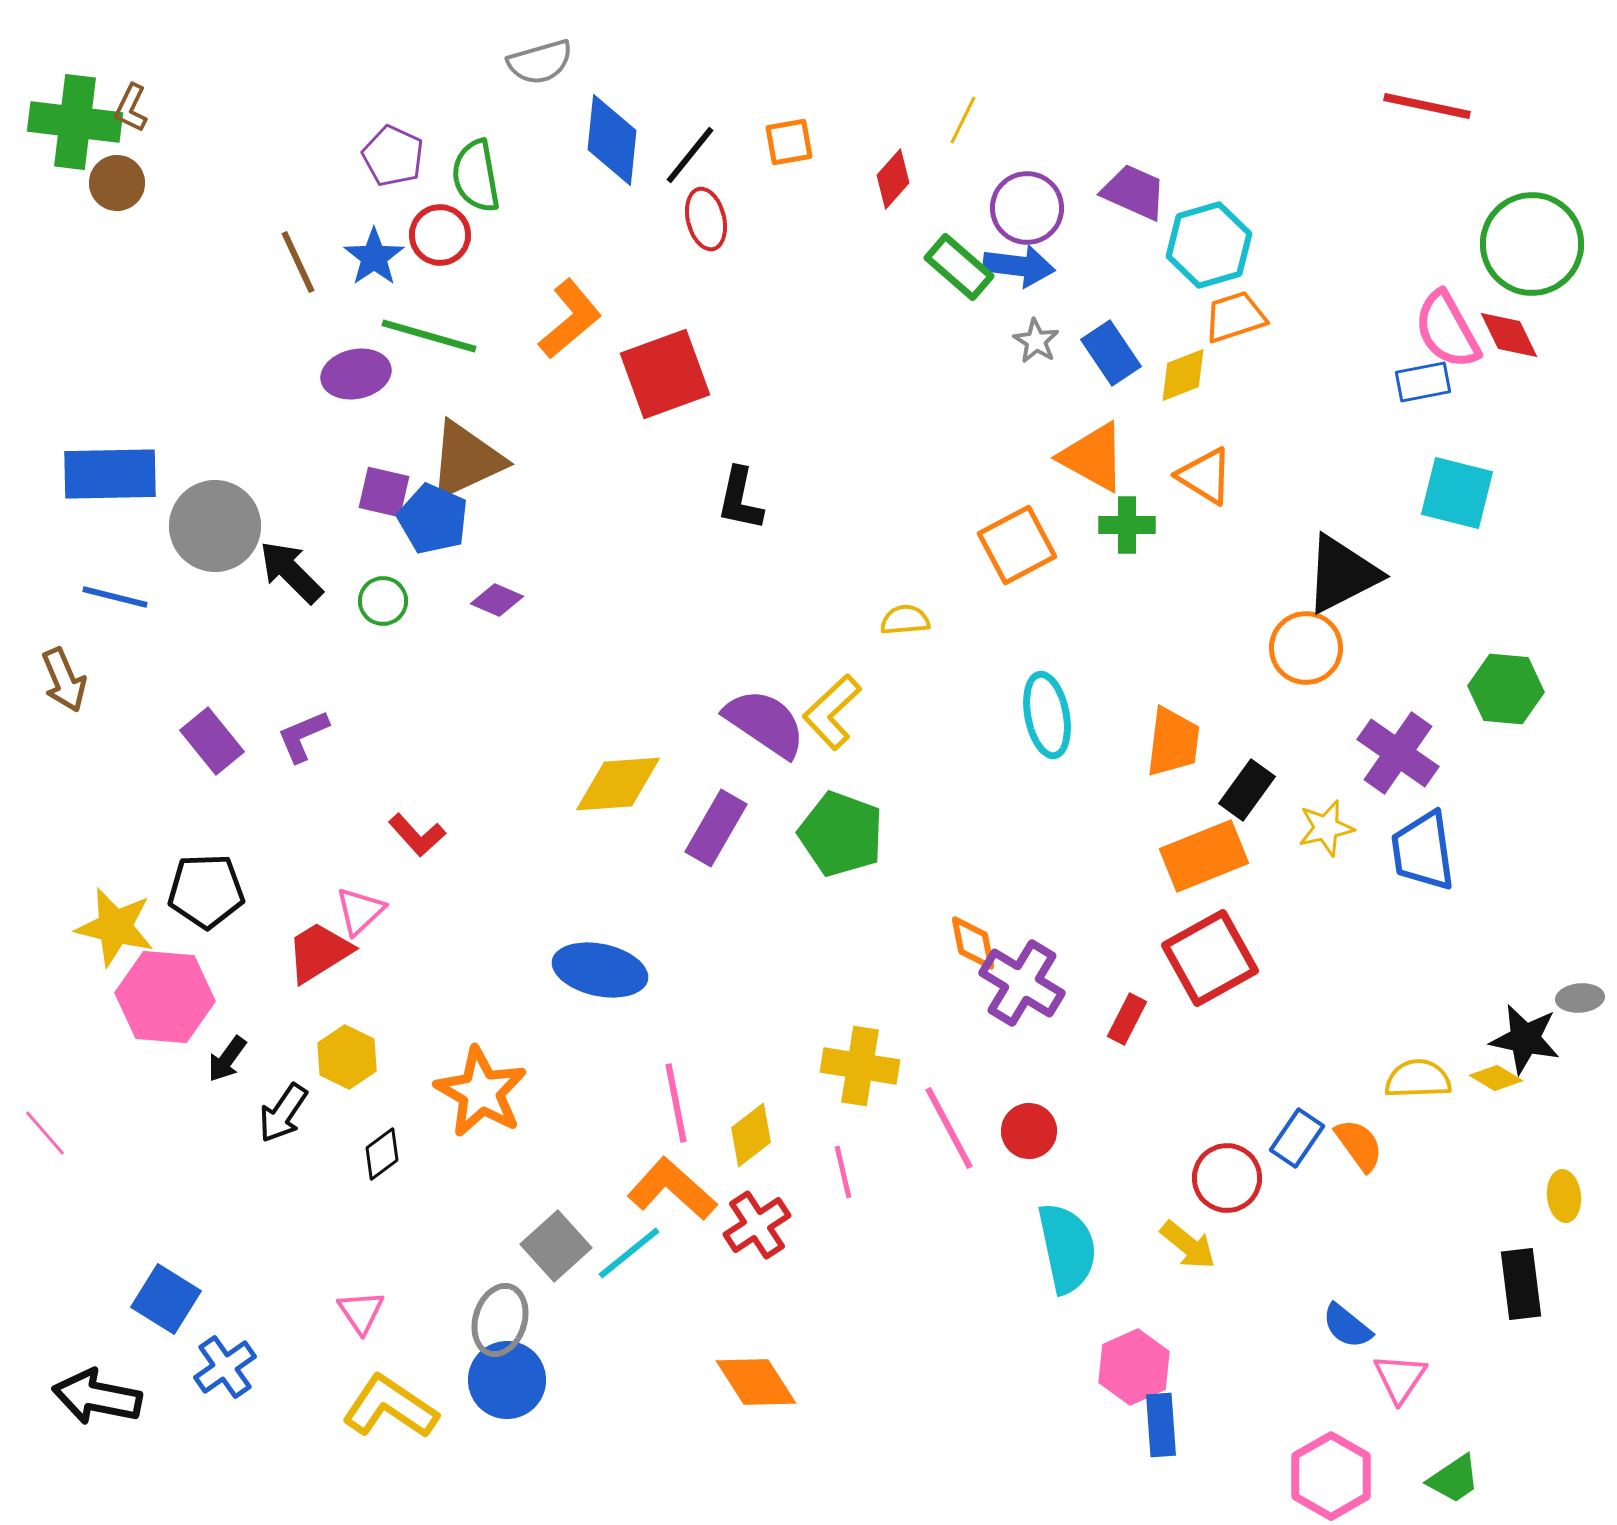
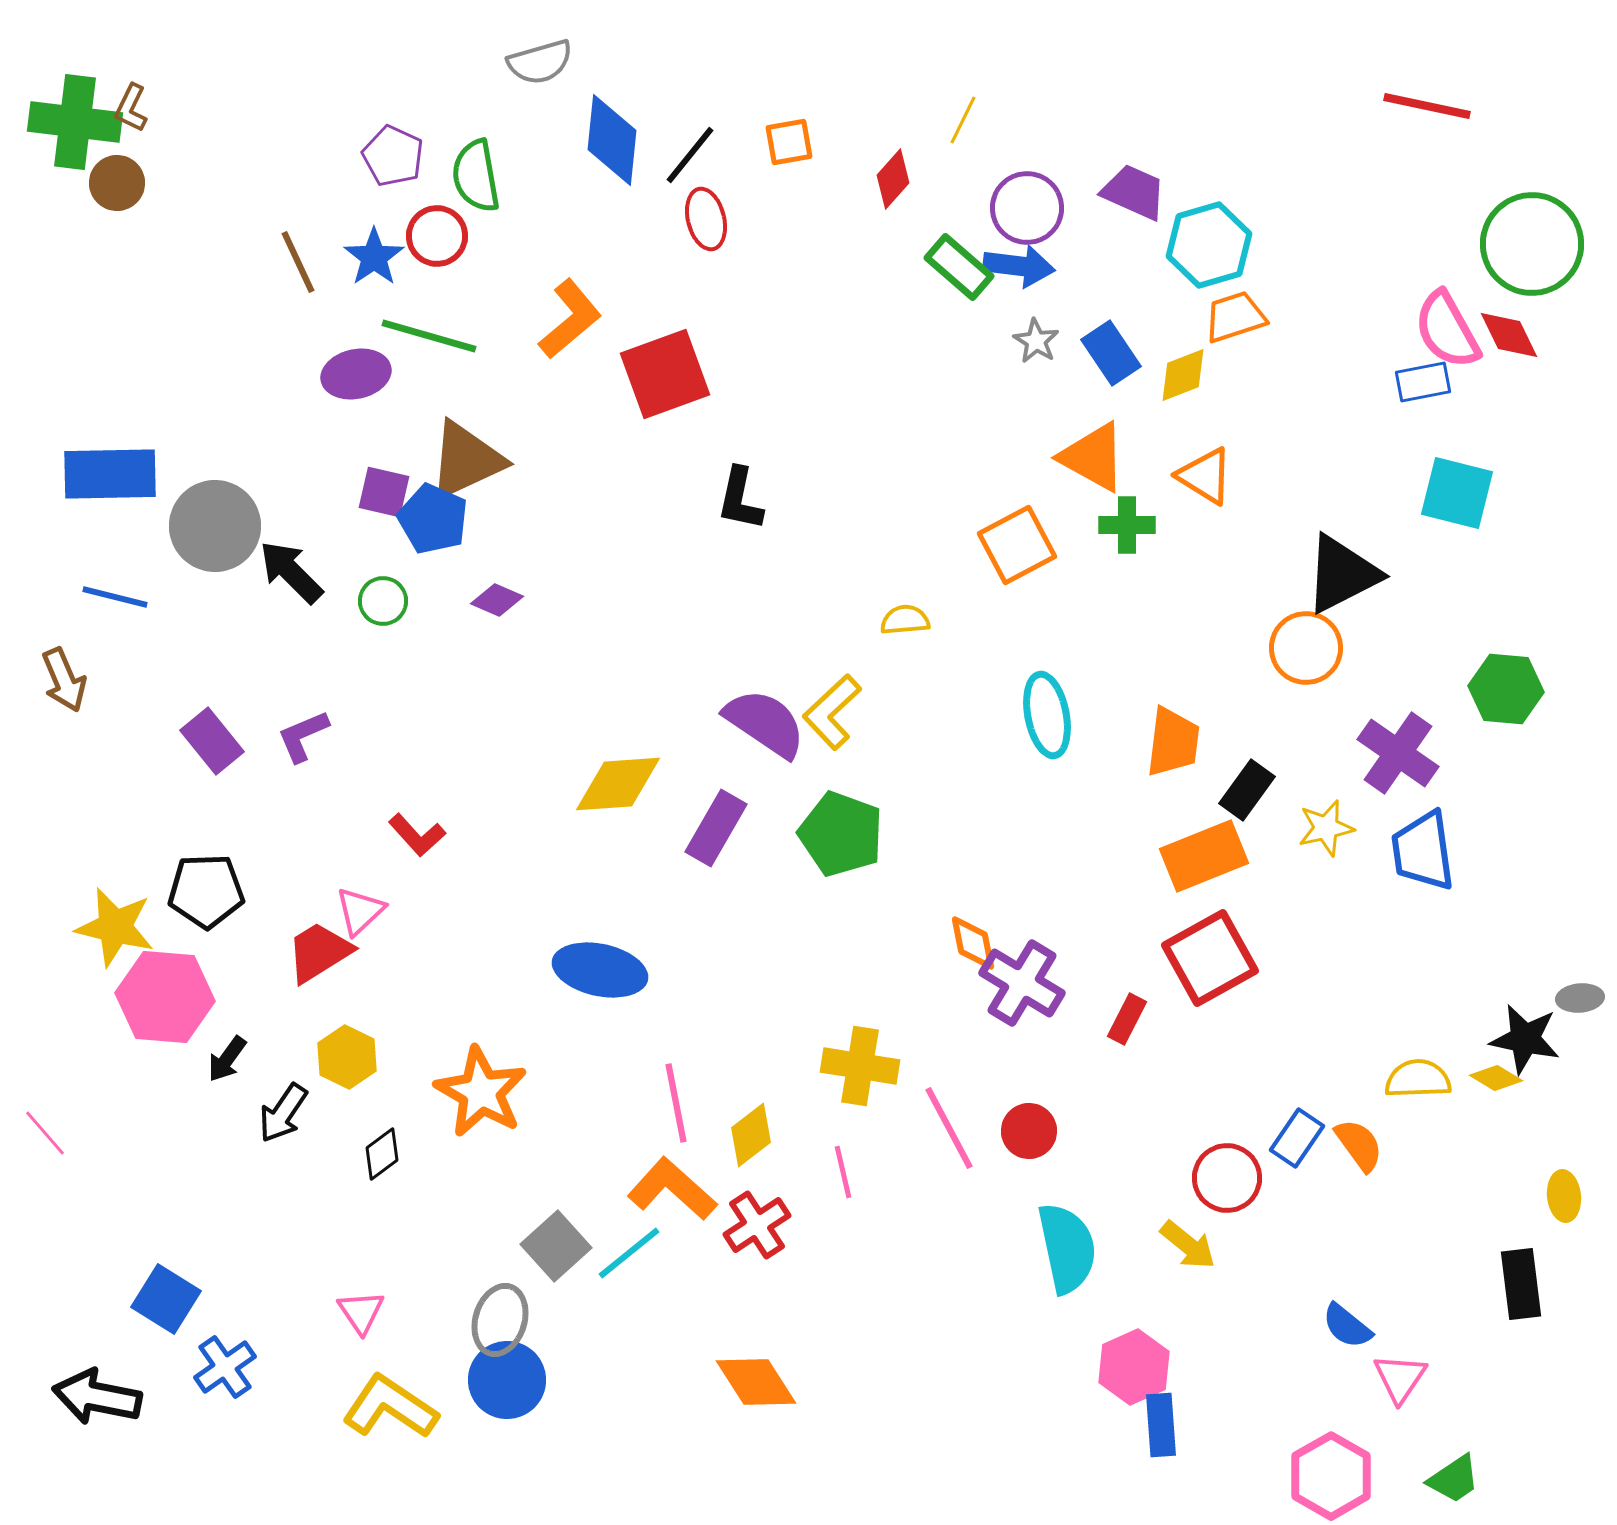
red circle at (440, 235): moved 3 px left, 1 px down
